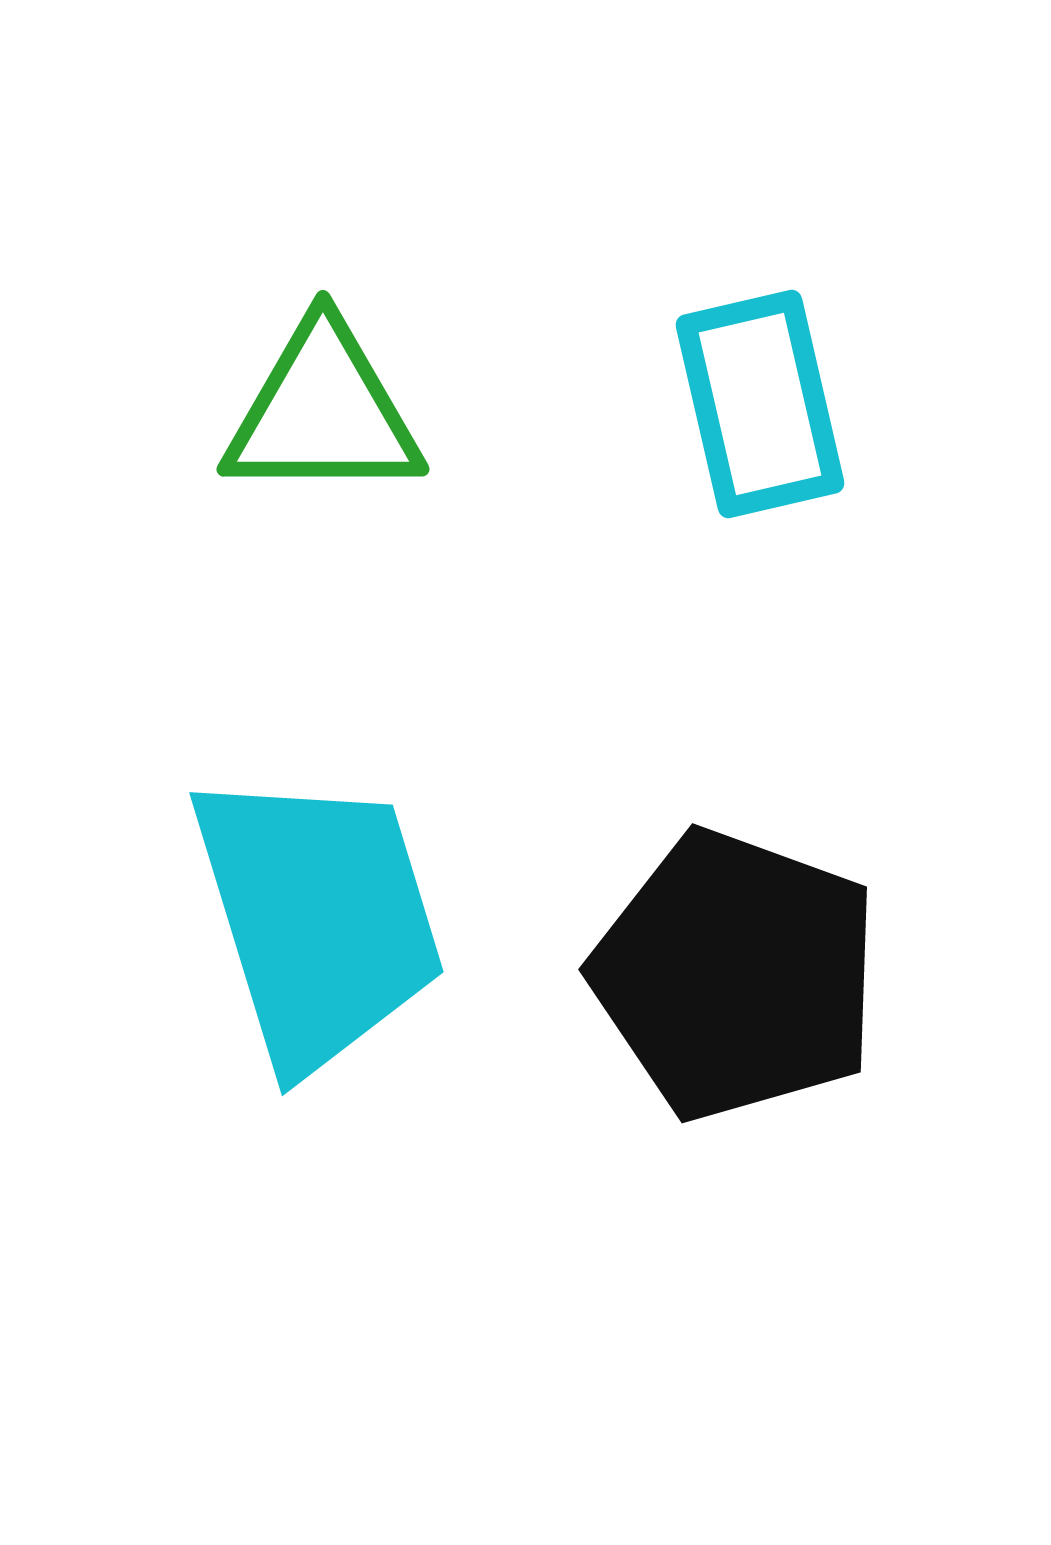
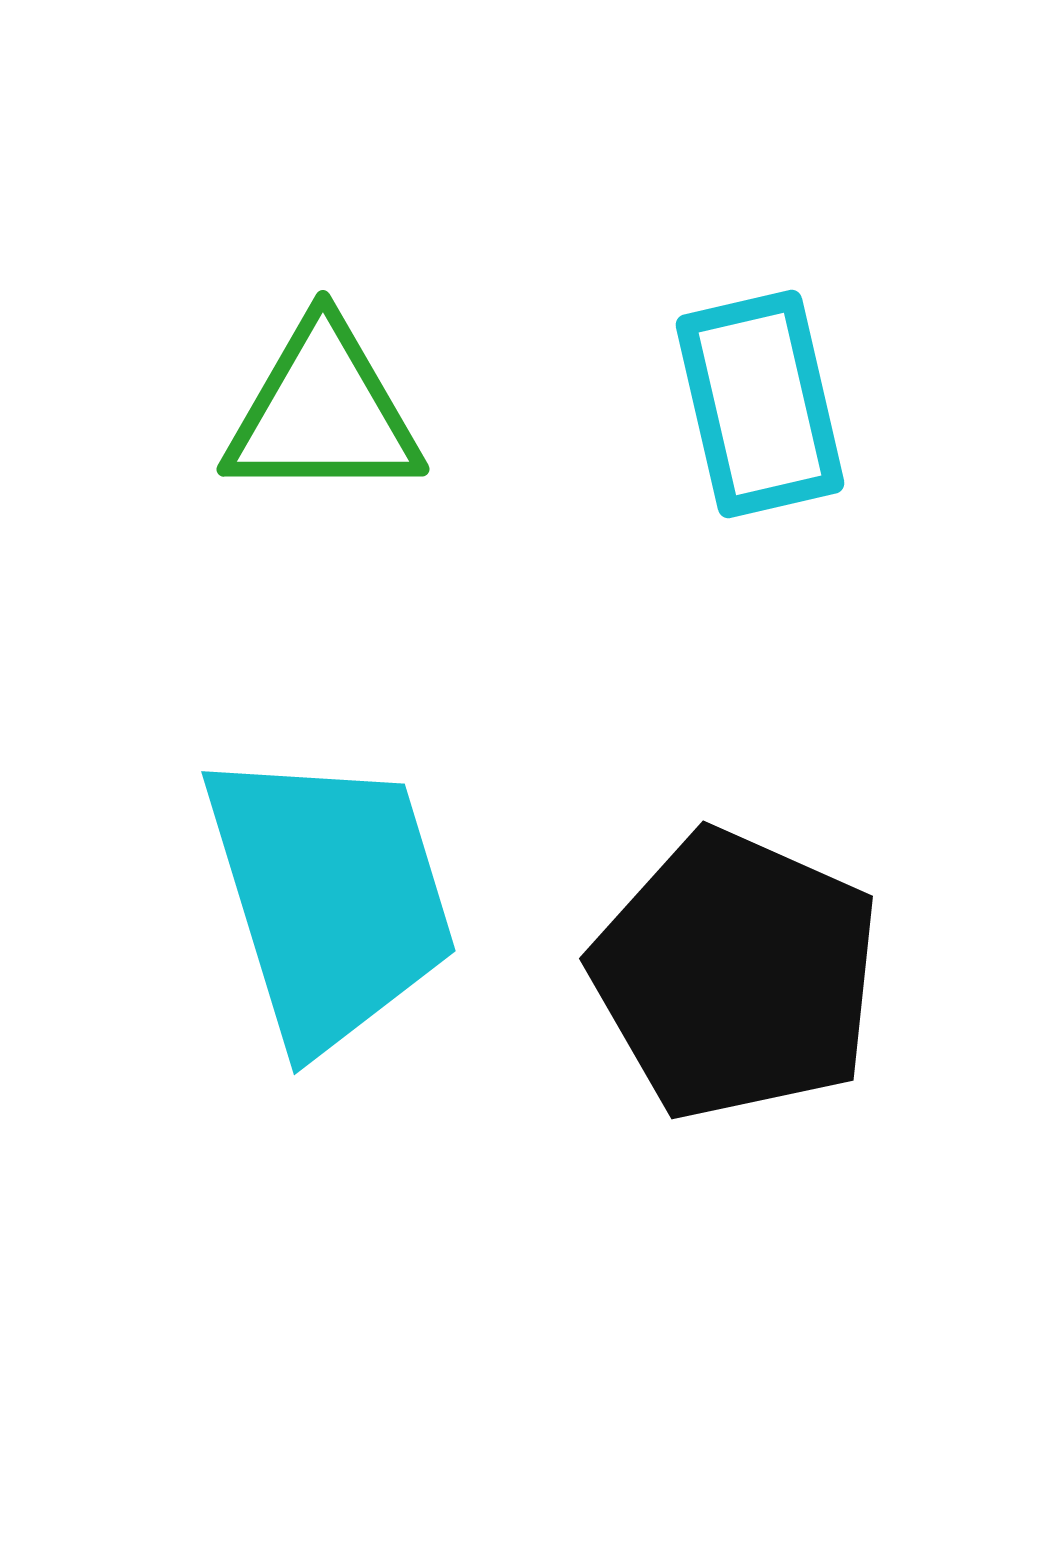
cyan trapezoid: moved 12 px right, 21 px up
black pentagon: rotated 4 degrees clockwise
